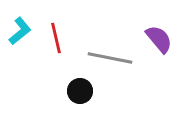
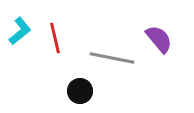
red line: moved 1 px left
gray line: moved 2 px right
